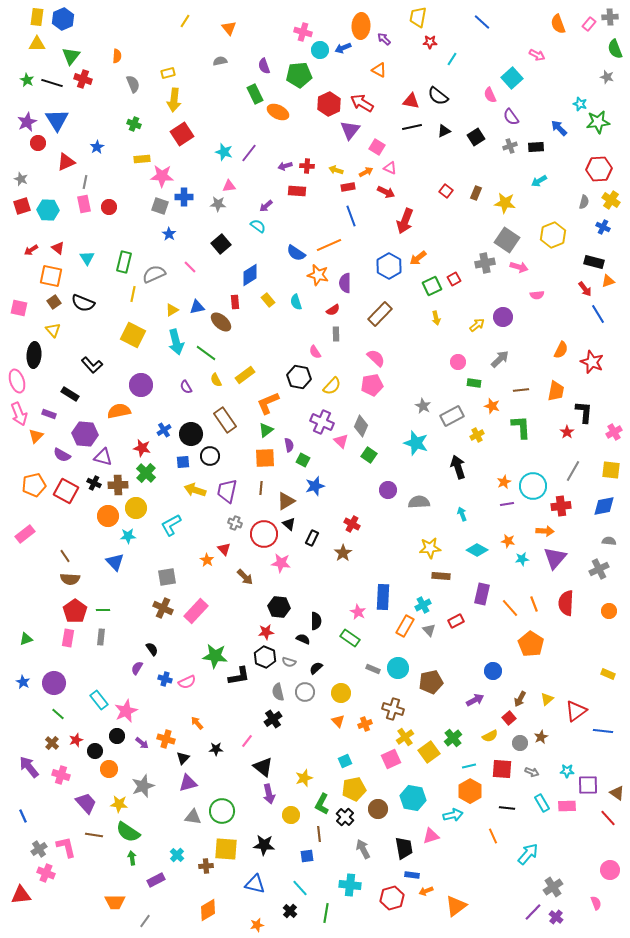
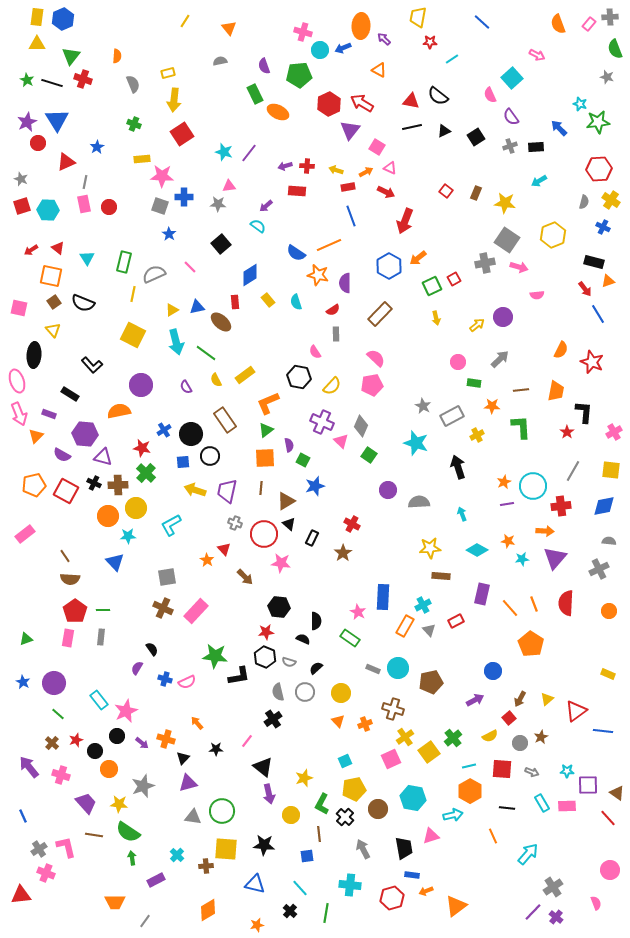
cyan line at (452, 59): rotated 24 degrees clockwise
orange star at (492, 406): rotated 14 degrees counterclockwise
